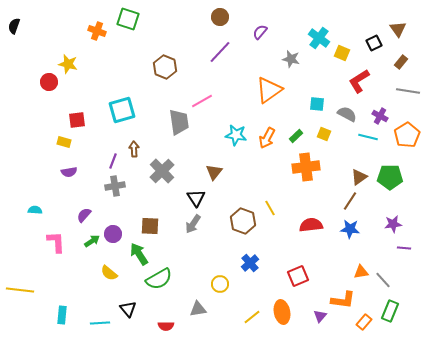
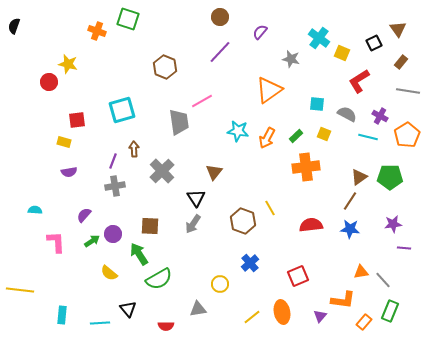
cyan star at (236, 135): moved 2 px right, 4 px up
